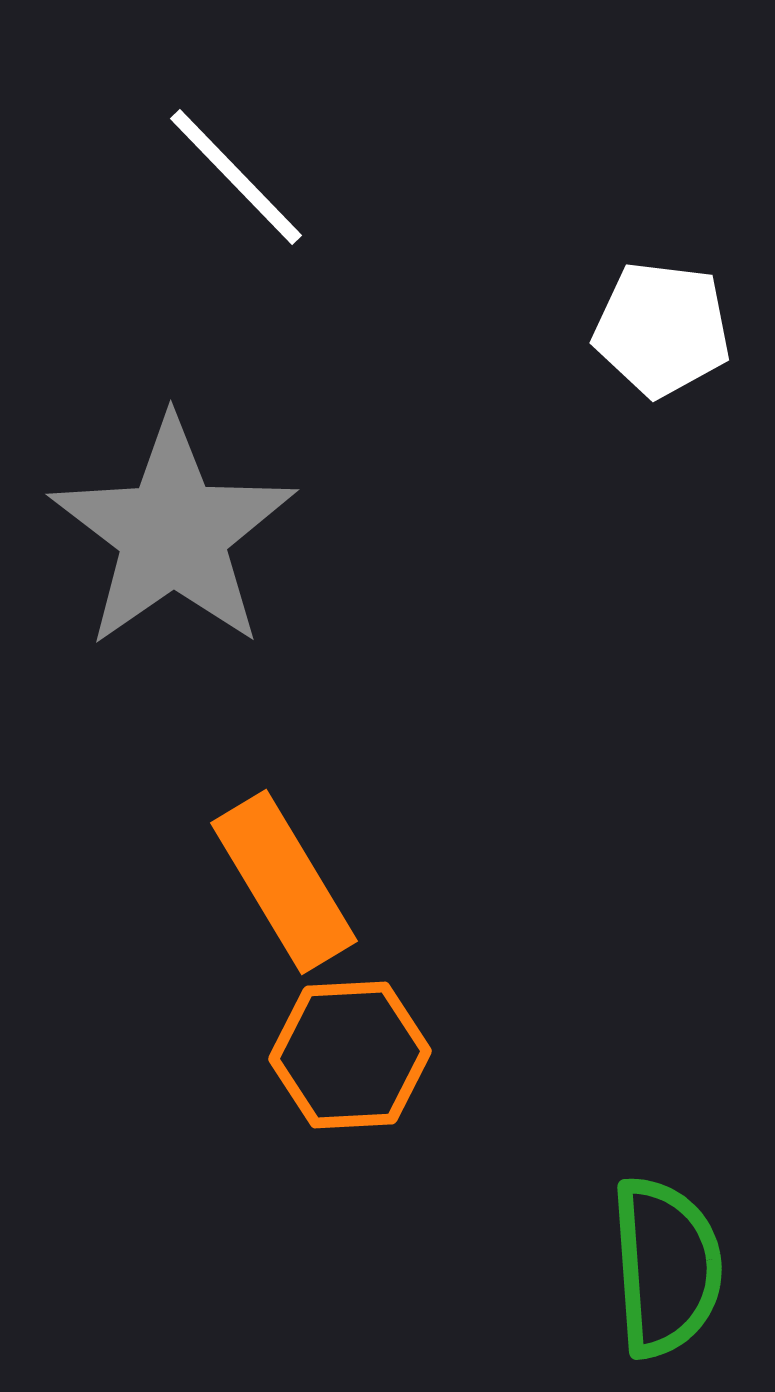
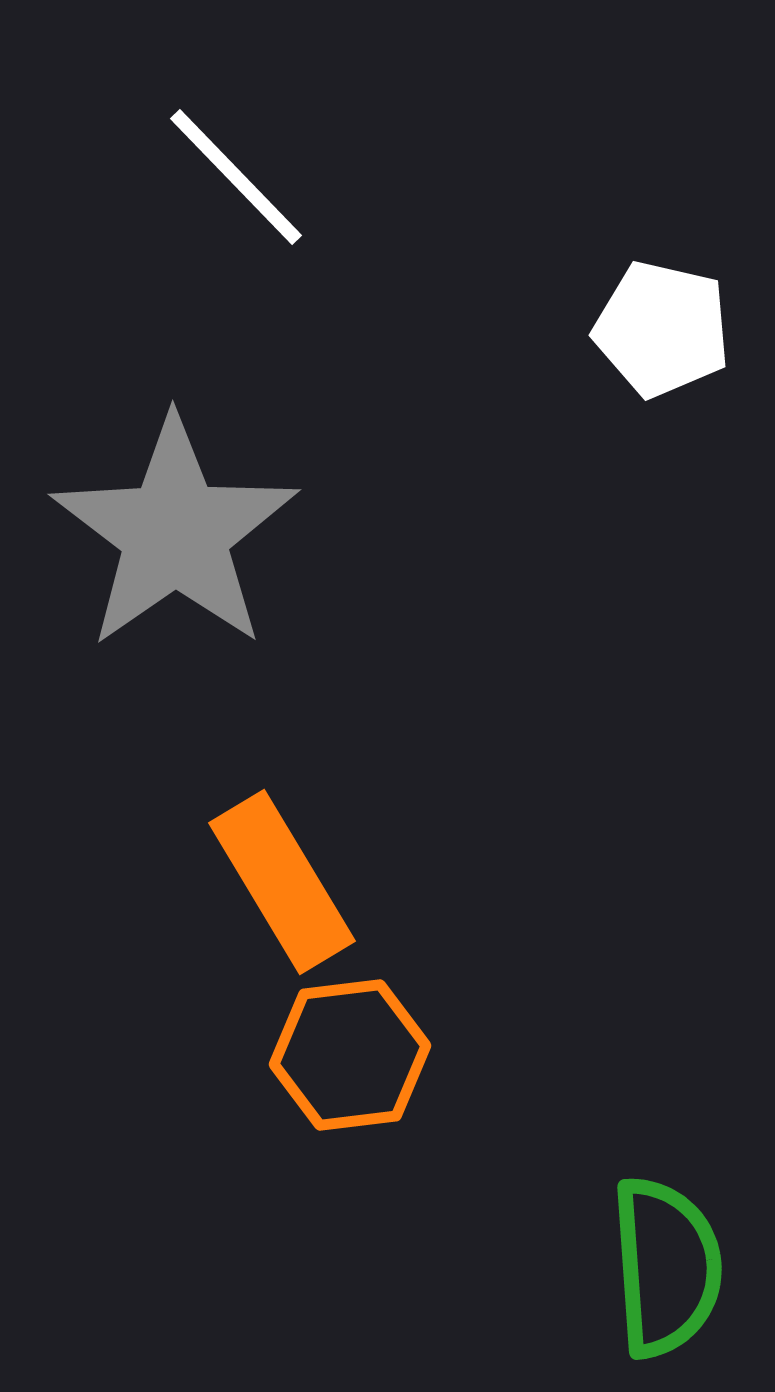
white pentagon: rotated 6 degrees clockwise
gray star: moved 2 px right
orange rectangle: moved 2 px left
orange hexagon: rotated 4 degrees counterclockwise
